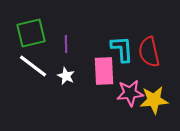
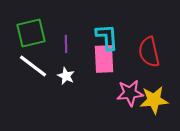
cyan L-shape: moved 15 px left, 12 px up
pink rectangle: moved 12 px up
